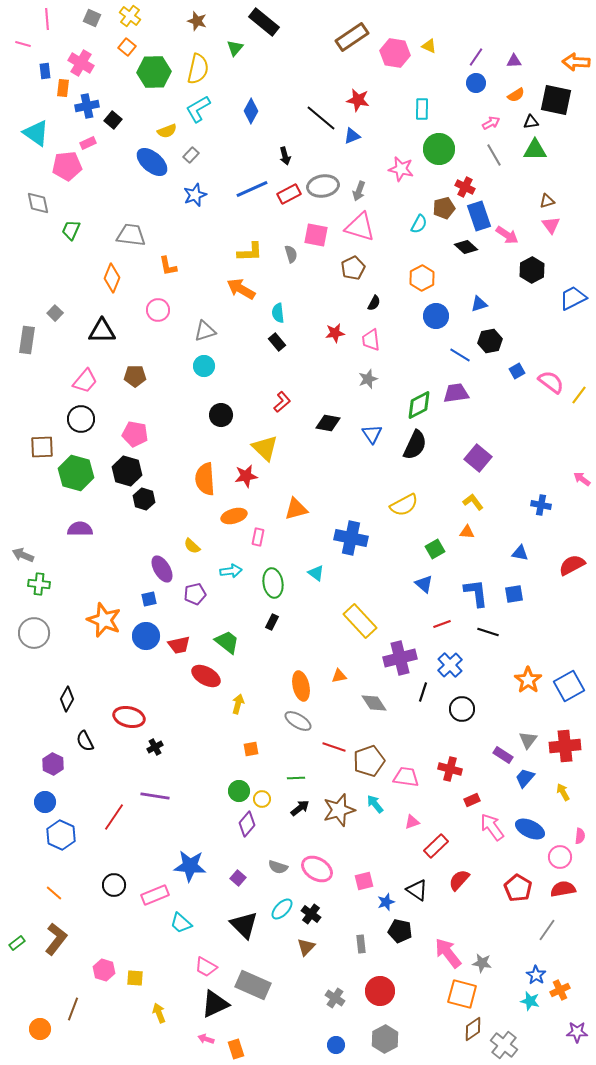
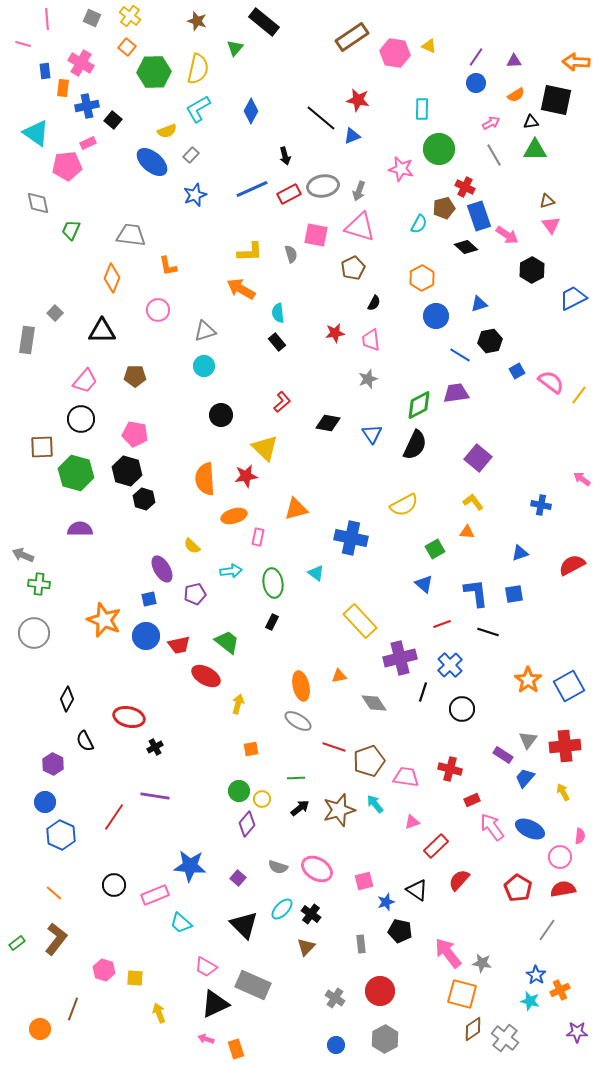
blue triangle at (520, 553): rotated 30 degrees counterclockwise
gray cross at (504, 1045): moved 1 px right, 7 px up
